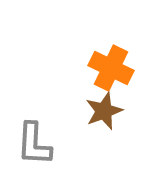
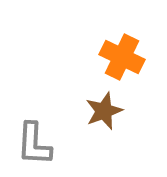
orange cross: moved 11 px right, 11 px up
